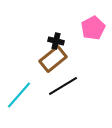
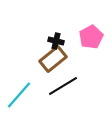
pink pentagon: moved 2 px left, 9 px down
